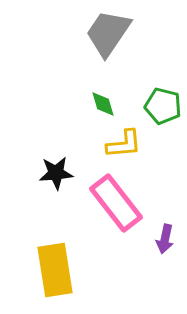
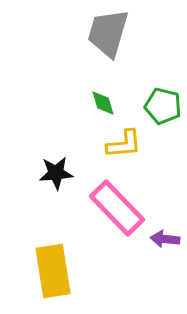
gray trapezoid: rotated 18 degrees counterclockwise
green diamond: moved 1 px up
pink rectangle: moved 1 px right, 5 px down; rotated 6 degrees counterclockwise
purple arrow: rotated 84 degrees clockwise
yellow rectangle: moved 2 px left, 1 px down
